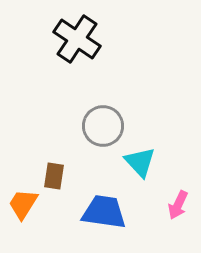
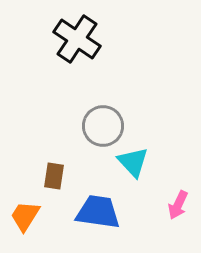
cyan triangle: moved 7 px left
orange trapezoid: moved 2 px right, 12 px down
blue trapezoid: moved 6 px left
